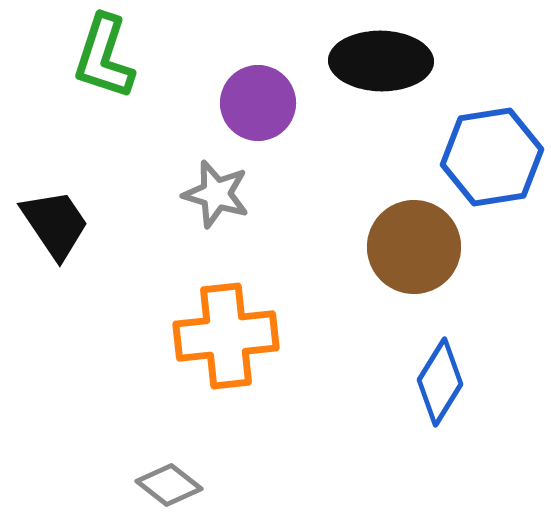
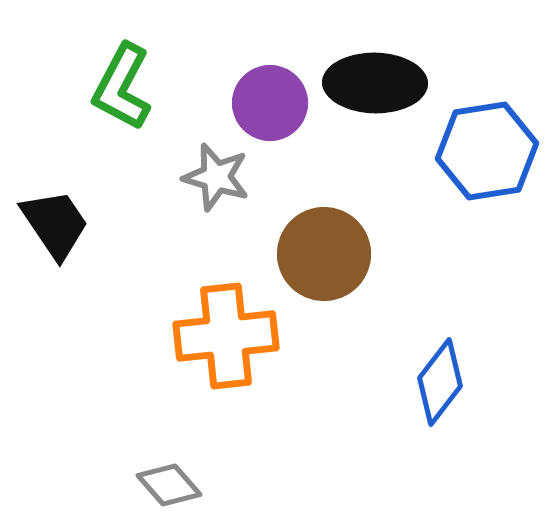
green L-shape: moved 18 px right, 30 px down; rotated 10 degrees clockwise
black ellipse: moved 6 px left, 22 px down
purple circle: moved 12 px right
blue hexagon: moved 5 px left, 6 px up
gray star: moved 17 px up
brown circle: moved 90 px left, 7 px down
blue diamond: rotated 6 degrees clockwise
gray diamond: rotated 10 degrees clockwise
